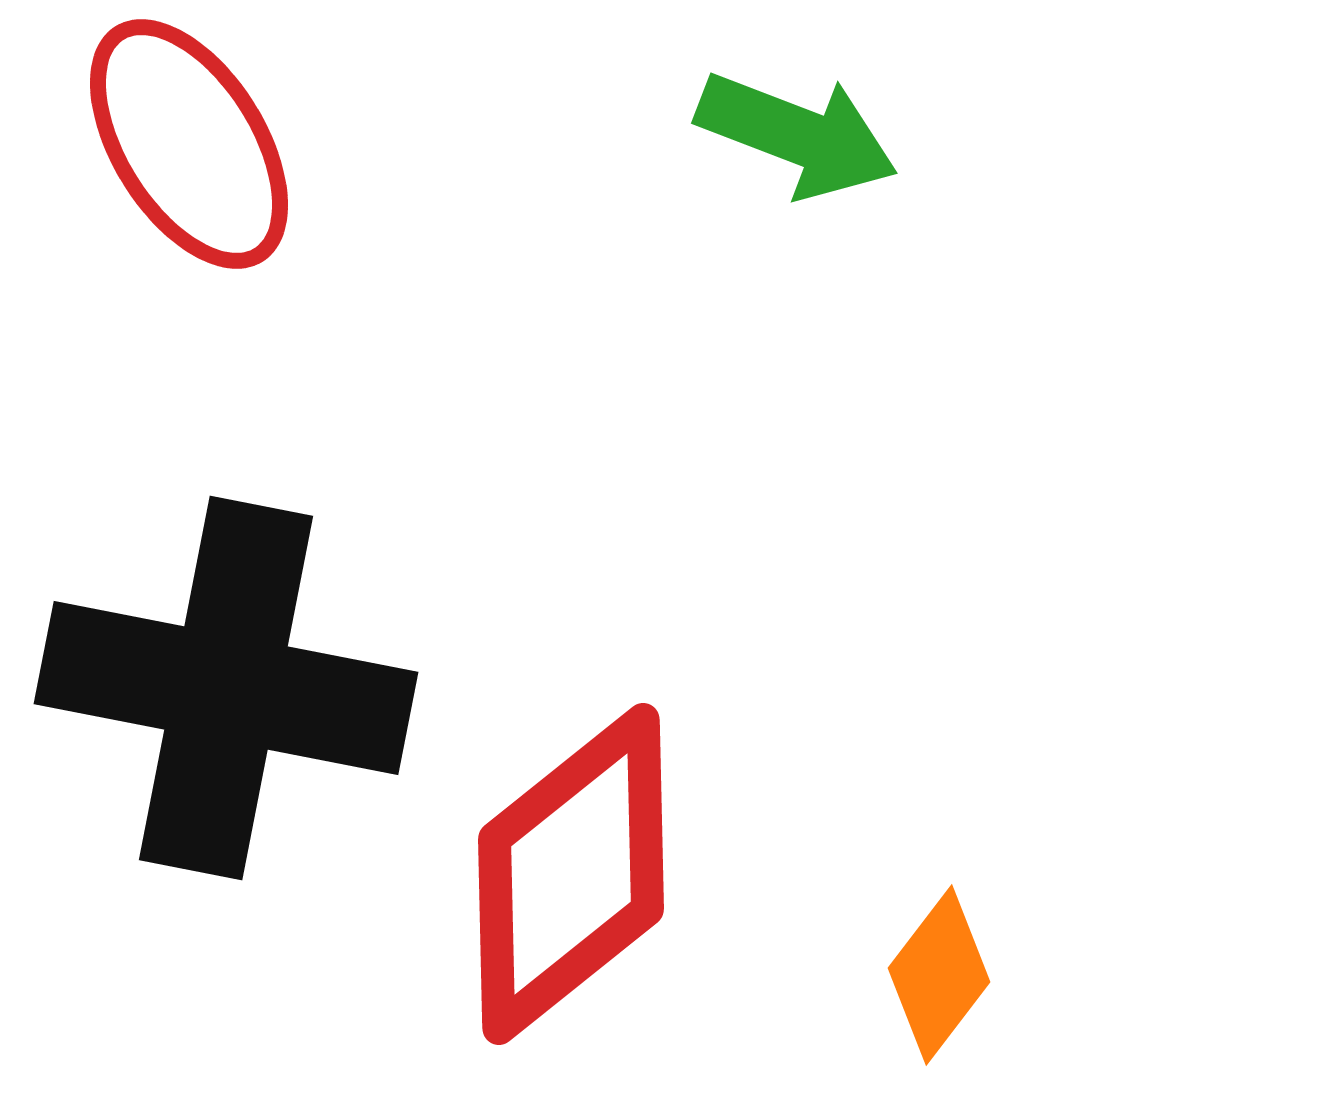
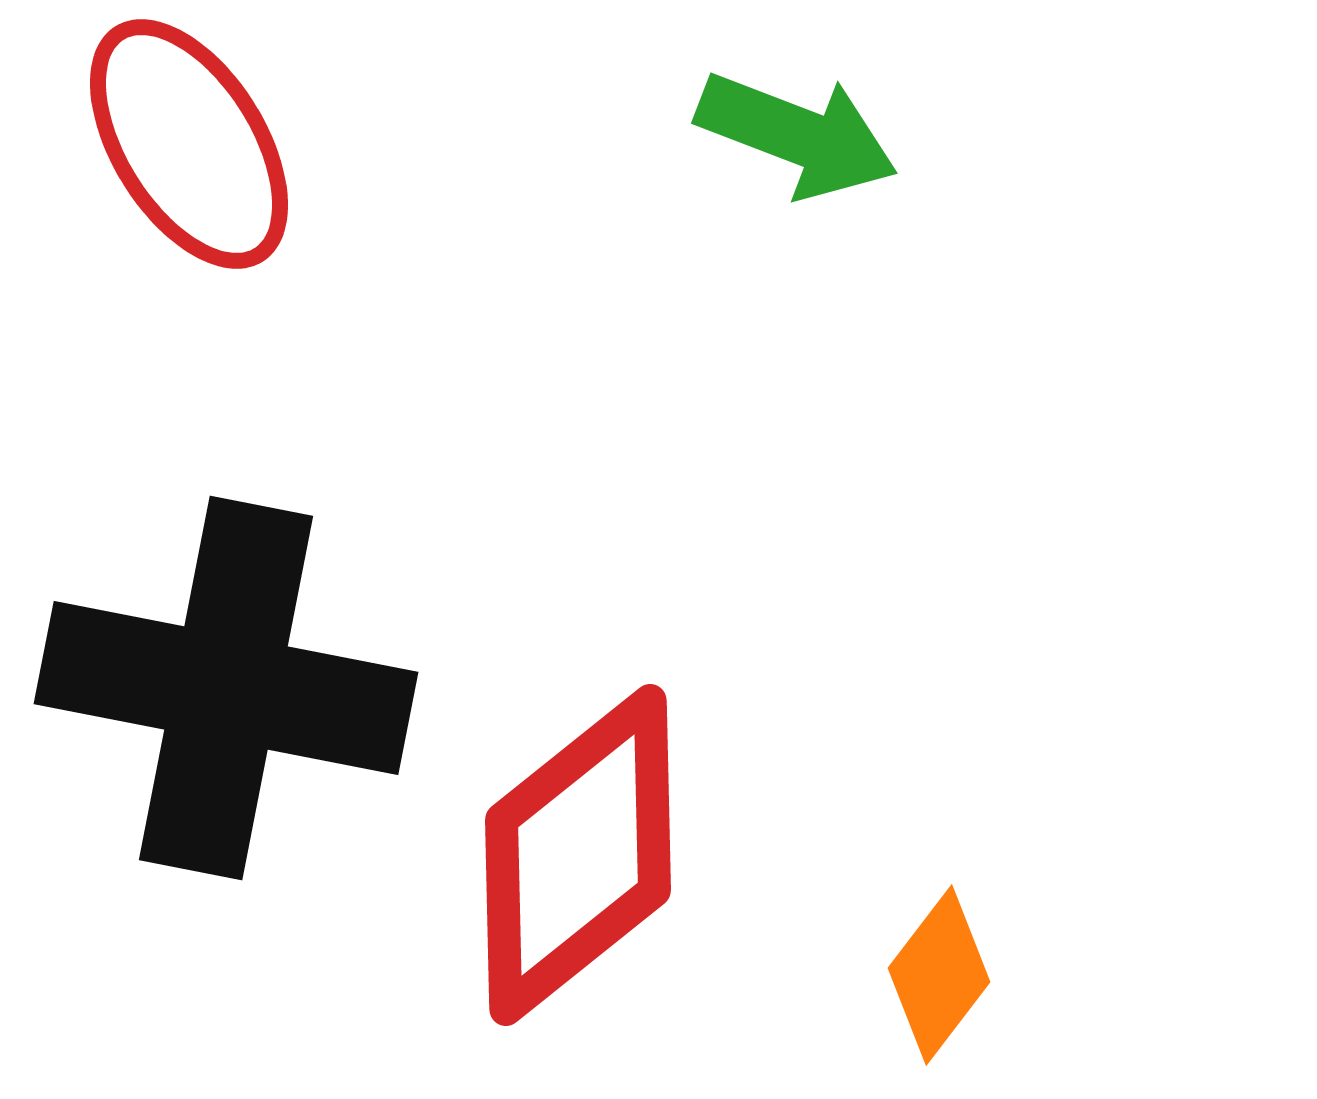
red diamond: moved 7 px right, 19 px up
